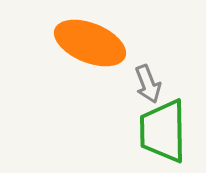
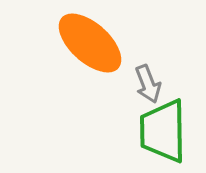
orange ellipse: rotated 20 degrees clockwise
